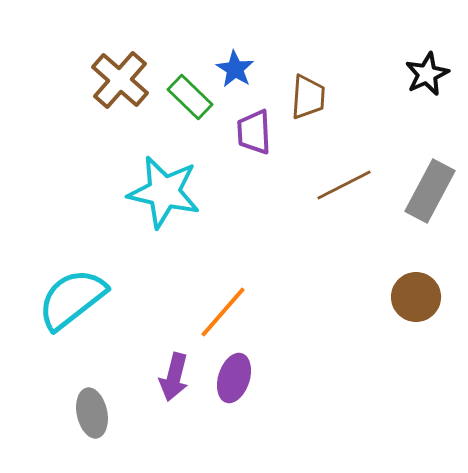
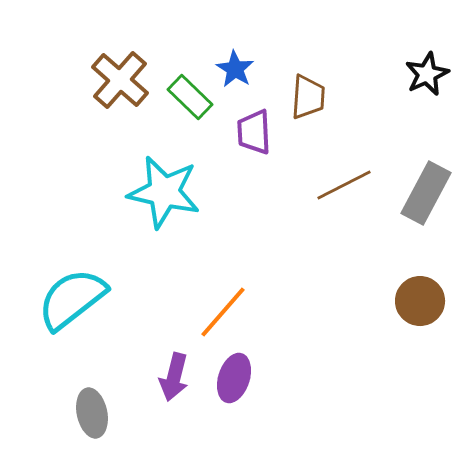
gray rectangle: moved 4 px left, 2 px down
brown circle: moved 4 px right, 4 px down
